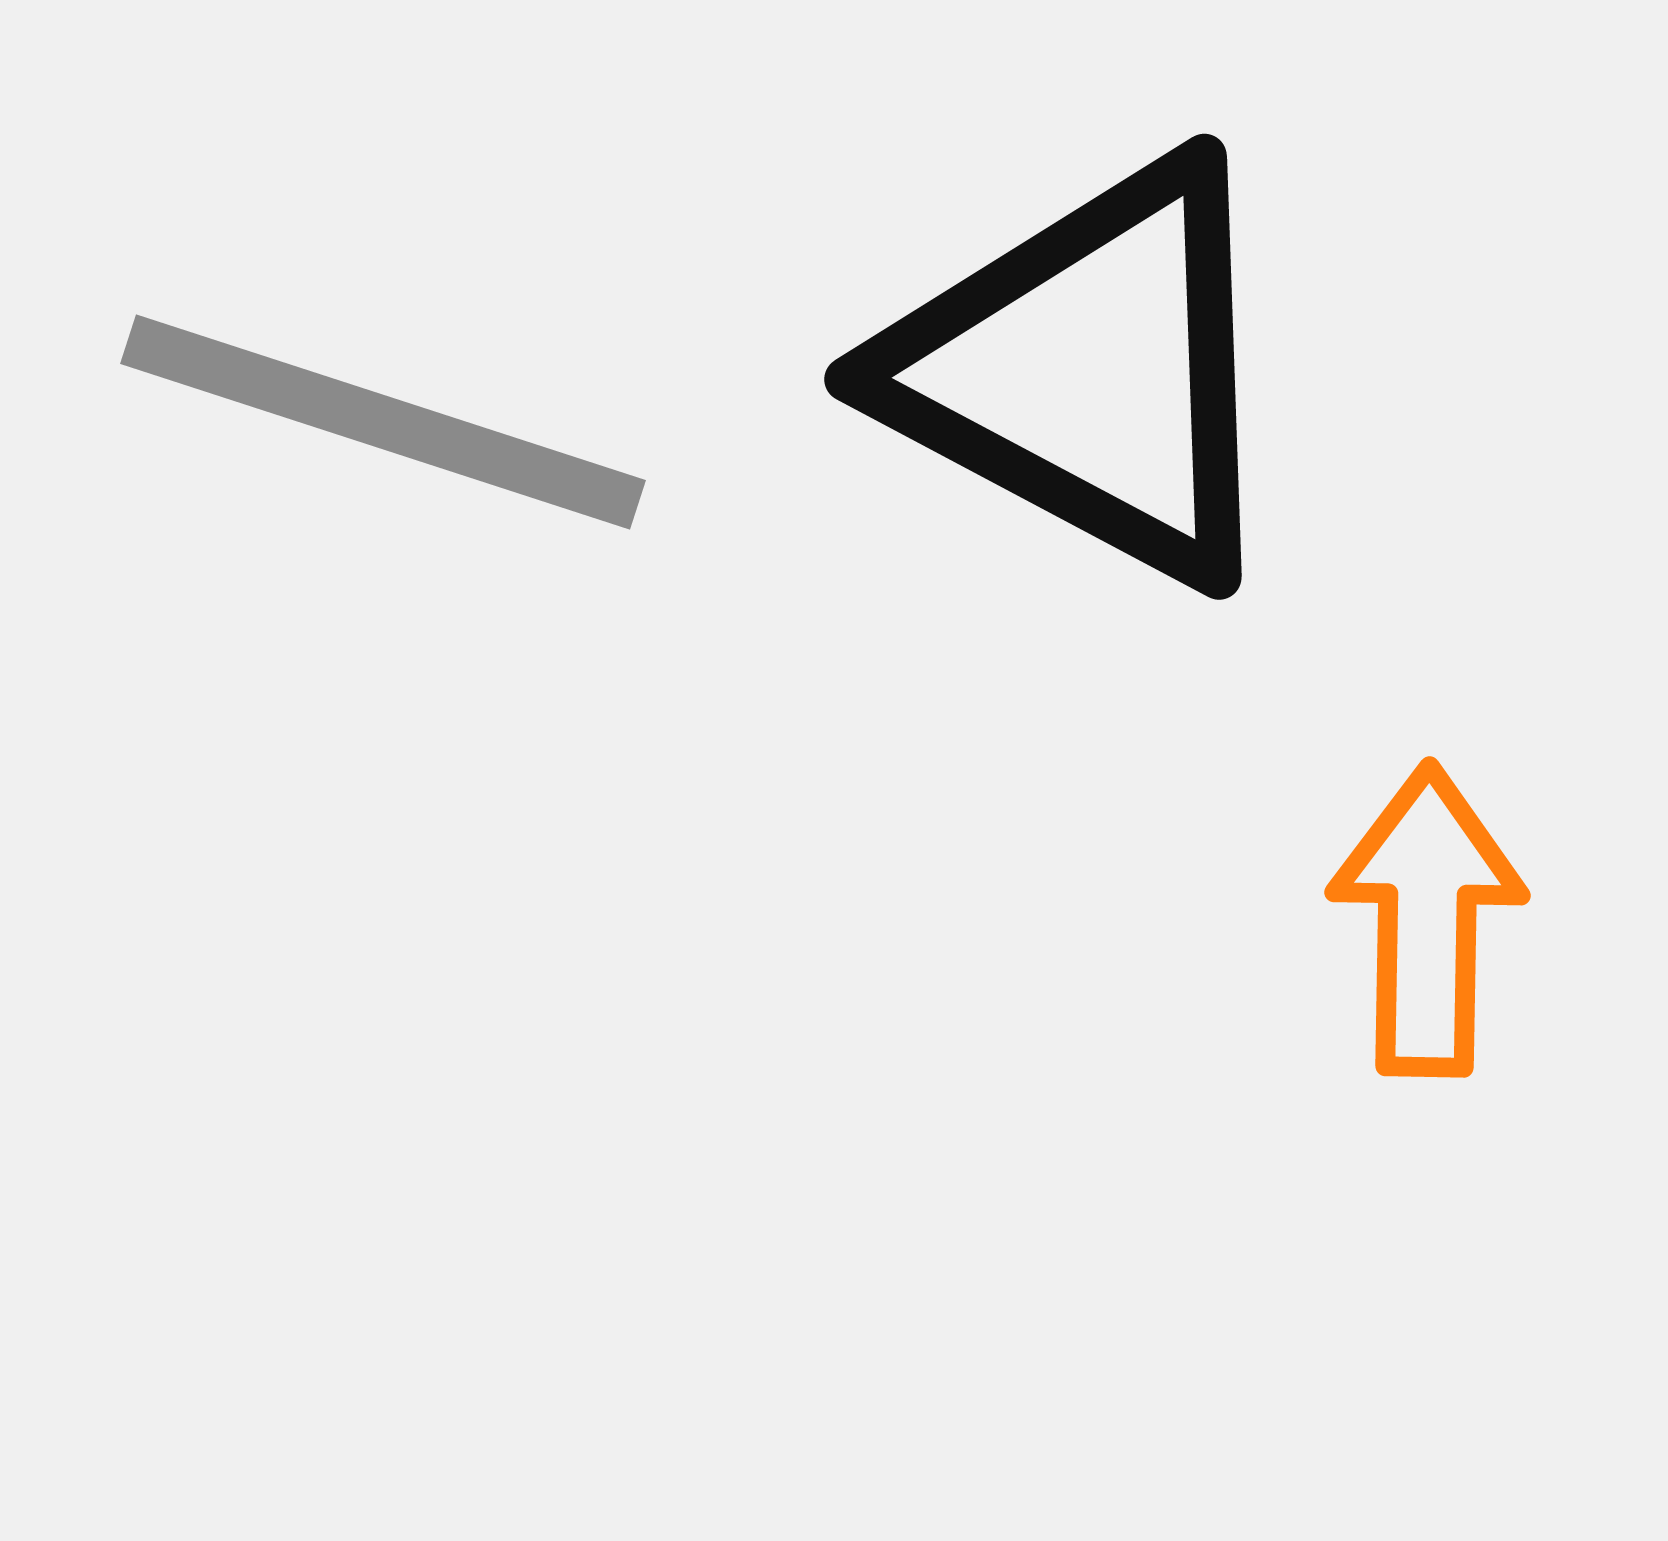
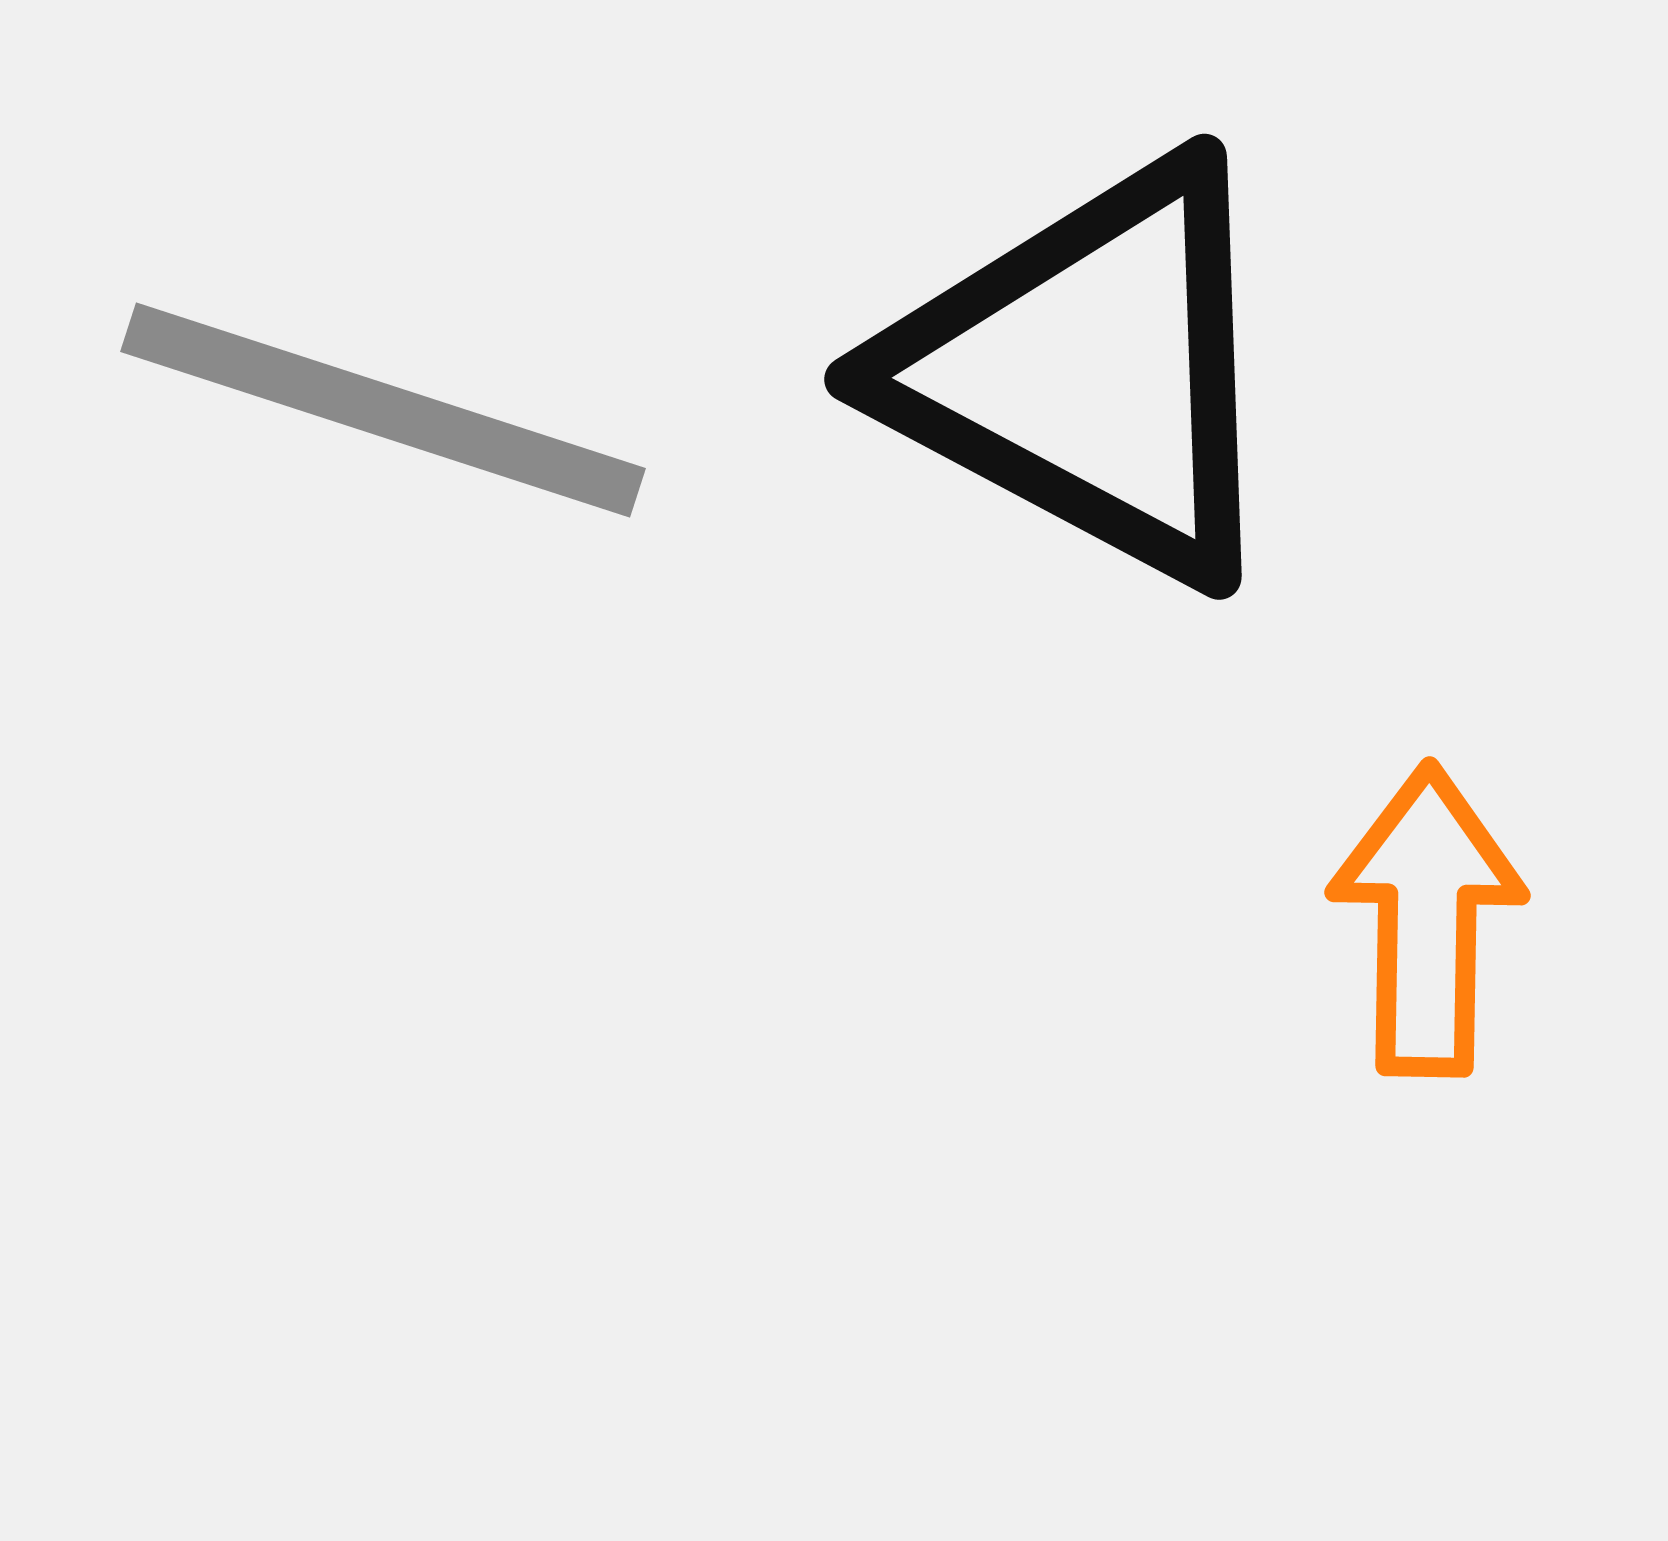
gray line: moved 12 px up
